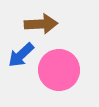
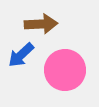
pink circle: moved 6 px right
